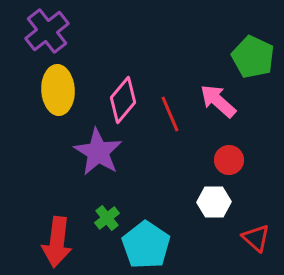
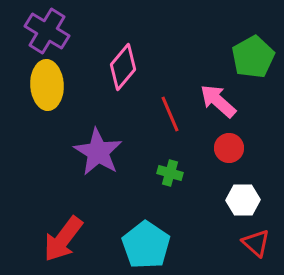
purple cross: rotated 21 degrees counterclockwise
green pentagon: rotated 18 degrees clockwise
yellow ellipse: moved 11 px left, 5 px up
pink diamond: moved 33 px up
red circle: moved 12 px up
white hexagon: moved 29 px right, 2 px up
green cross: moved 63 px right, 45 px up; rotated 35 degrees counterclockwise
red triangle: moved 5 px down
red arrow: moved 6 px right, 3 px up; rotated 30 degrees clockwise
